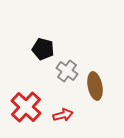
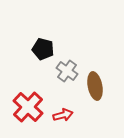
red cross: moved 2 px right
